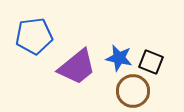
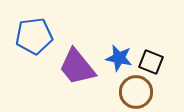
purple trapezoid: rotated 90 degrees clockwise
brown circle: moved 3 px right, 1 px down
